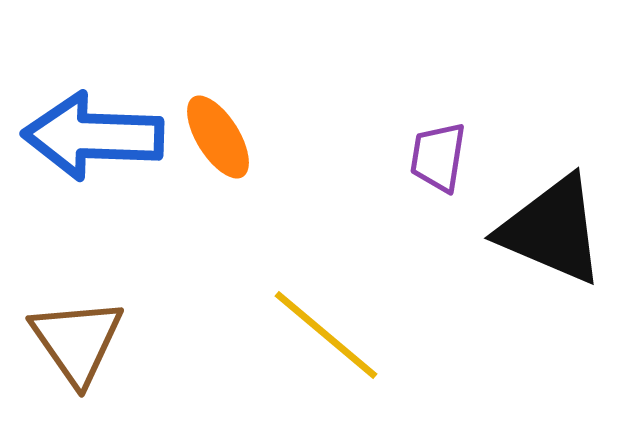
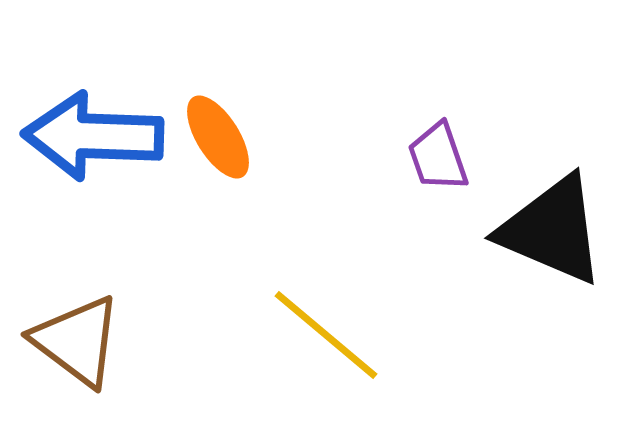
purple trapezoid: rotated 28 degrees counterclockwise
brown triangle: rotated 18 degrees counterclockwise
